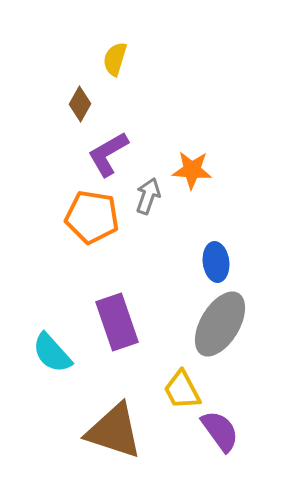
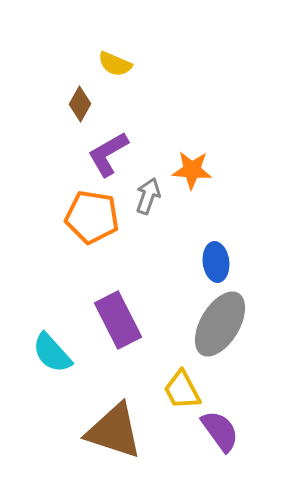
yellow semicircle: moved 5 px down; rotated 84 degrees counterclockwise
purple rectangle: moved 1 px right, 2 px up; rotated 8 degrees counterclockwise
